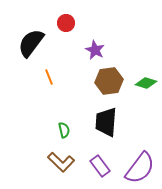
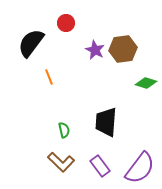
brown hexagon: moved 14 px right, 32 px up
